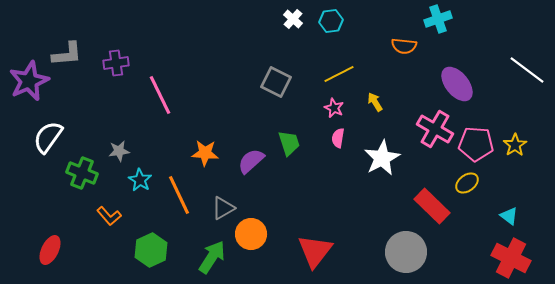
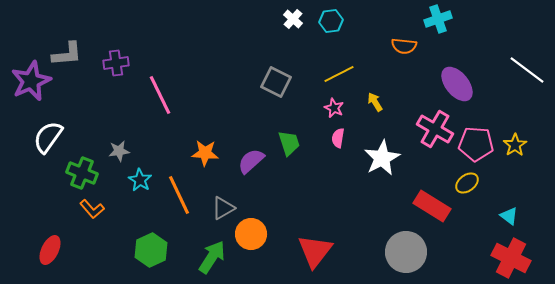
purple star: moved 2 px right
red rectangle: rotated 12 degrees counterclockwise
orange L-shape: moved 17 px left, 7 px up
